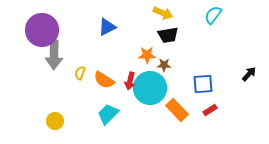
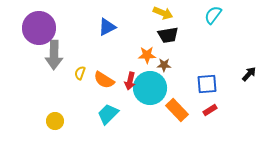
purple circle: moved 3 px left, 2 px up
blue square: moved 4 px right
